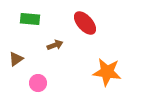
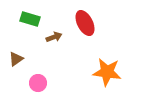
green rectangle: rotated 12 degrees clockwise
red ellipse: rotated 15 degrees clockwise
brown arrow: moved 1 px left, 8 px up
